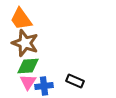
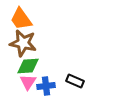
brown star: moved 2 px left; rotated 8 degrees counterclockwise
blue cross: moved 2 px right
